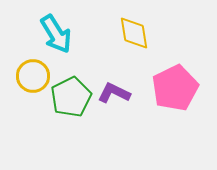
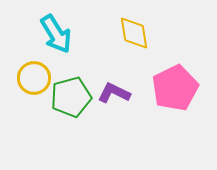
yellow circle: moved 1 px right, 2 px down
green pentagon: rotated 12 degrees clockwise
